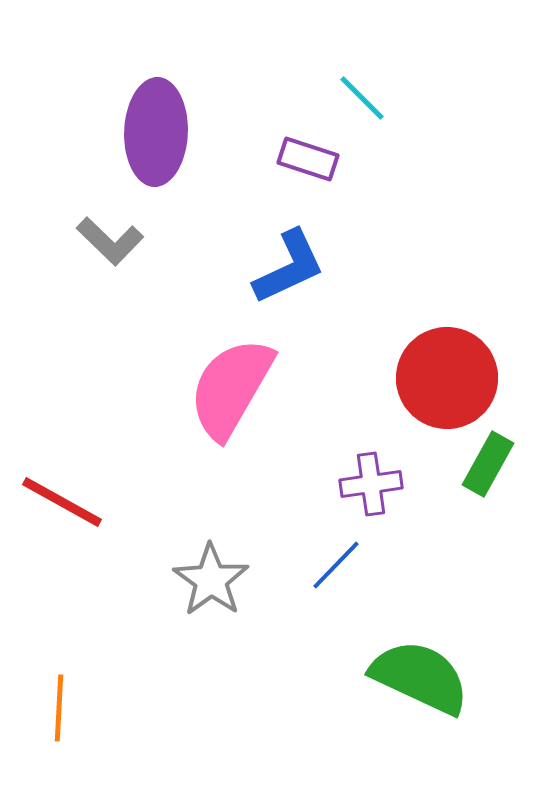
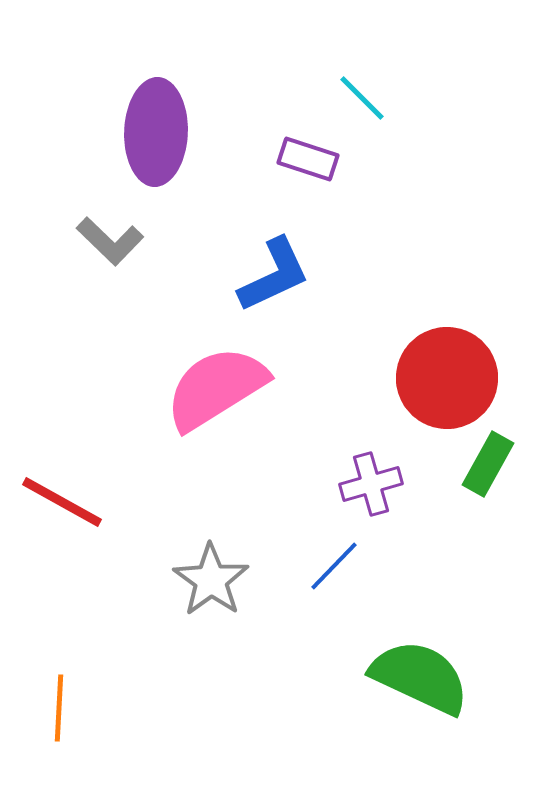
blue L-shape: moved 15 px left, 8 px down
pink semicircle: moved 15 px left; rotated 28 degrees clockwise
purple cross: rotated 8 degrees counterclockwise
blue line: moved 2 px left, 1 px down
